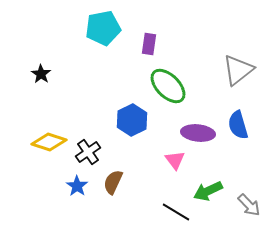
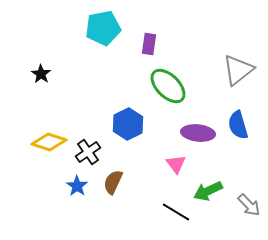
blue hexagon: moved 4 px left, 4 px down
pink triangle: moved 1 px right, 4 px down
